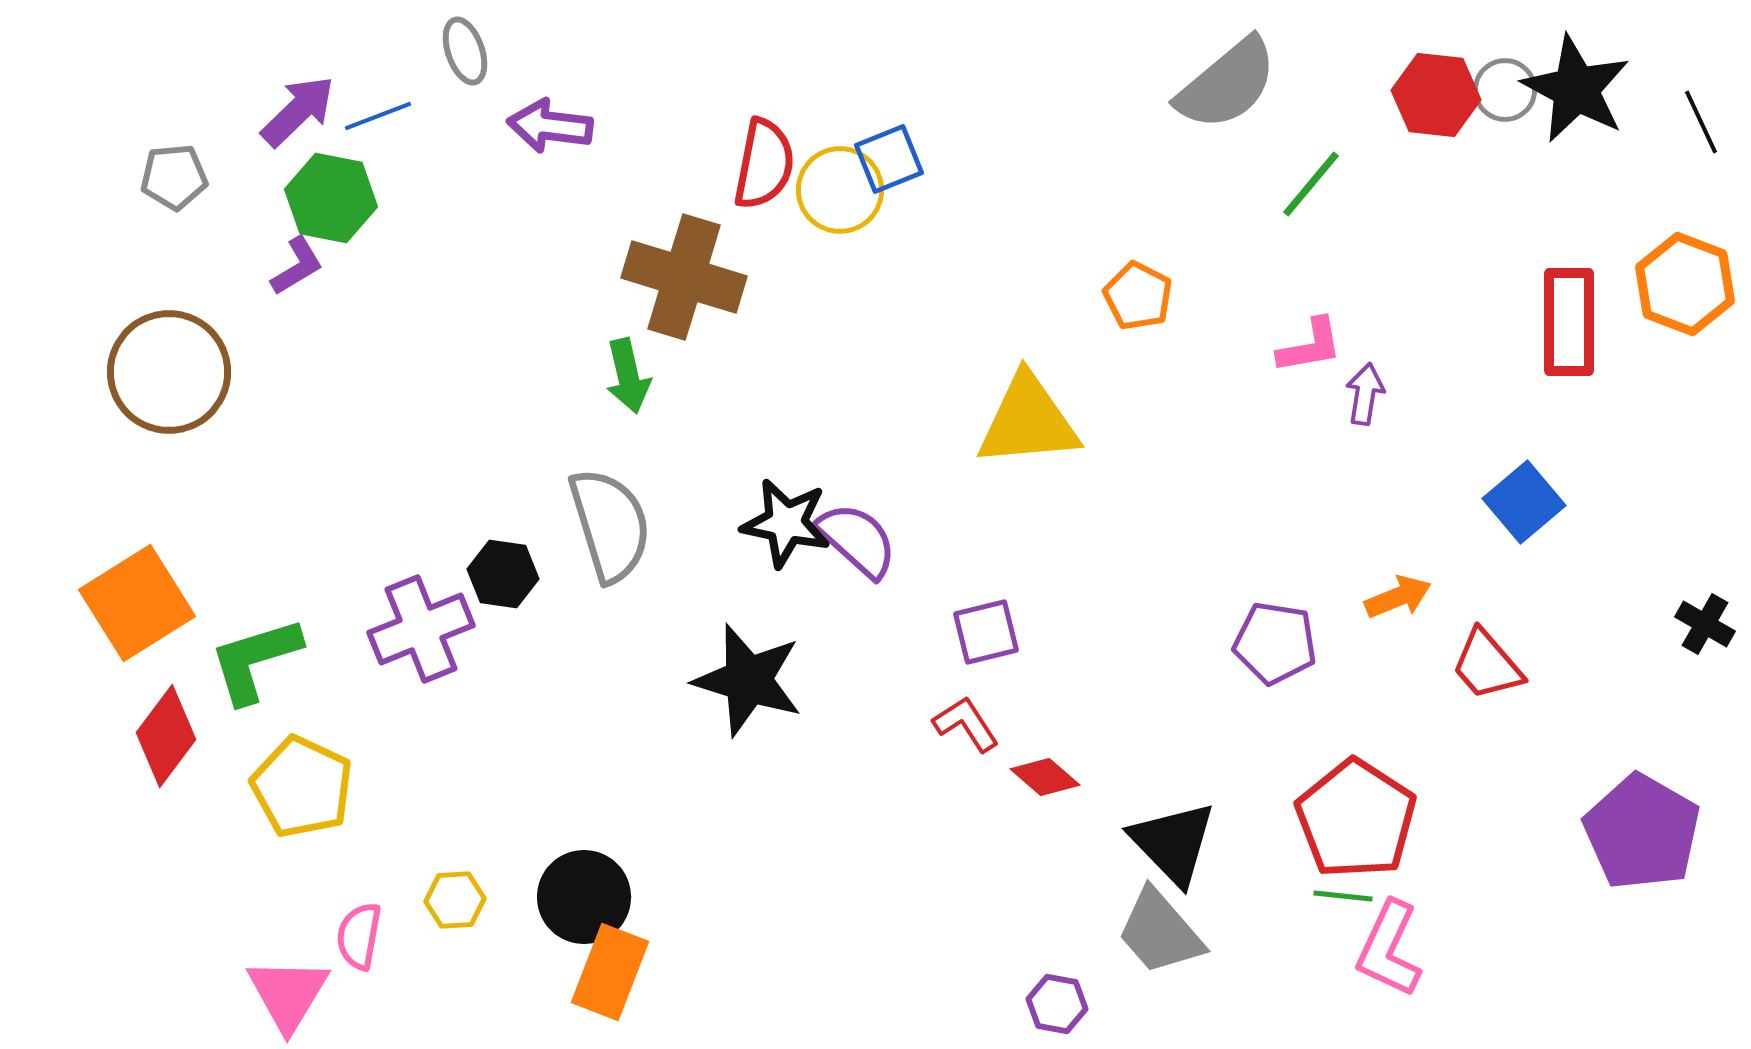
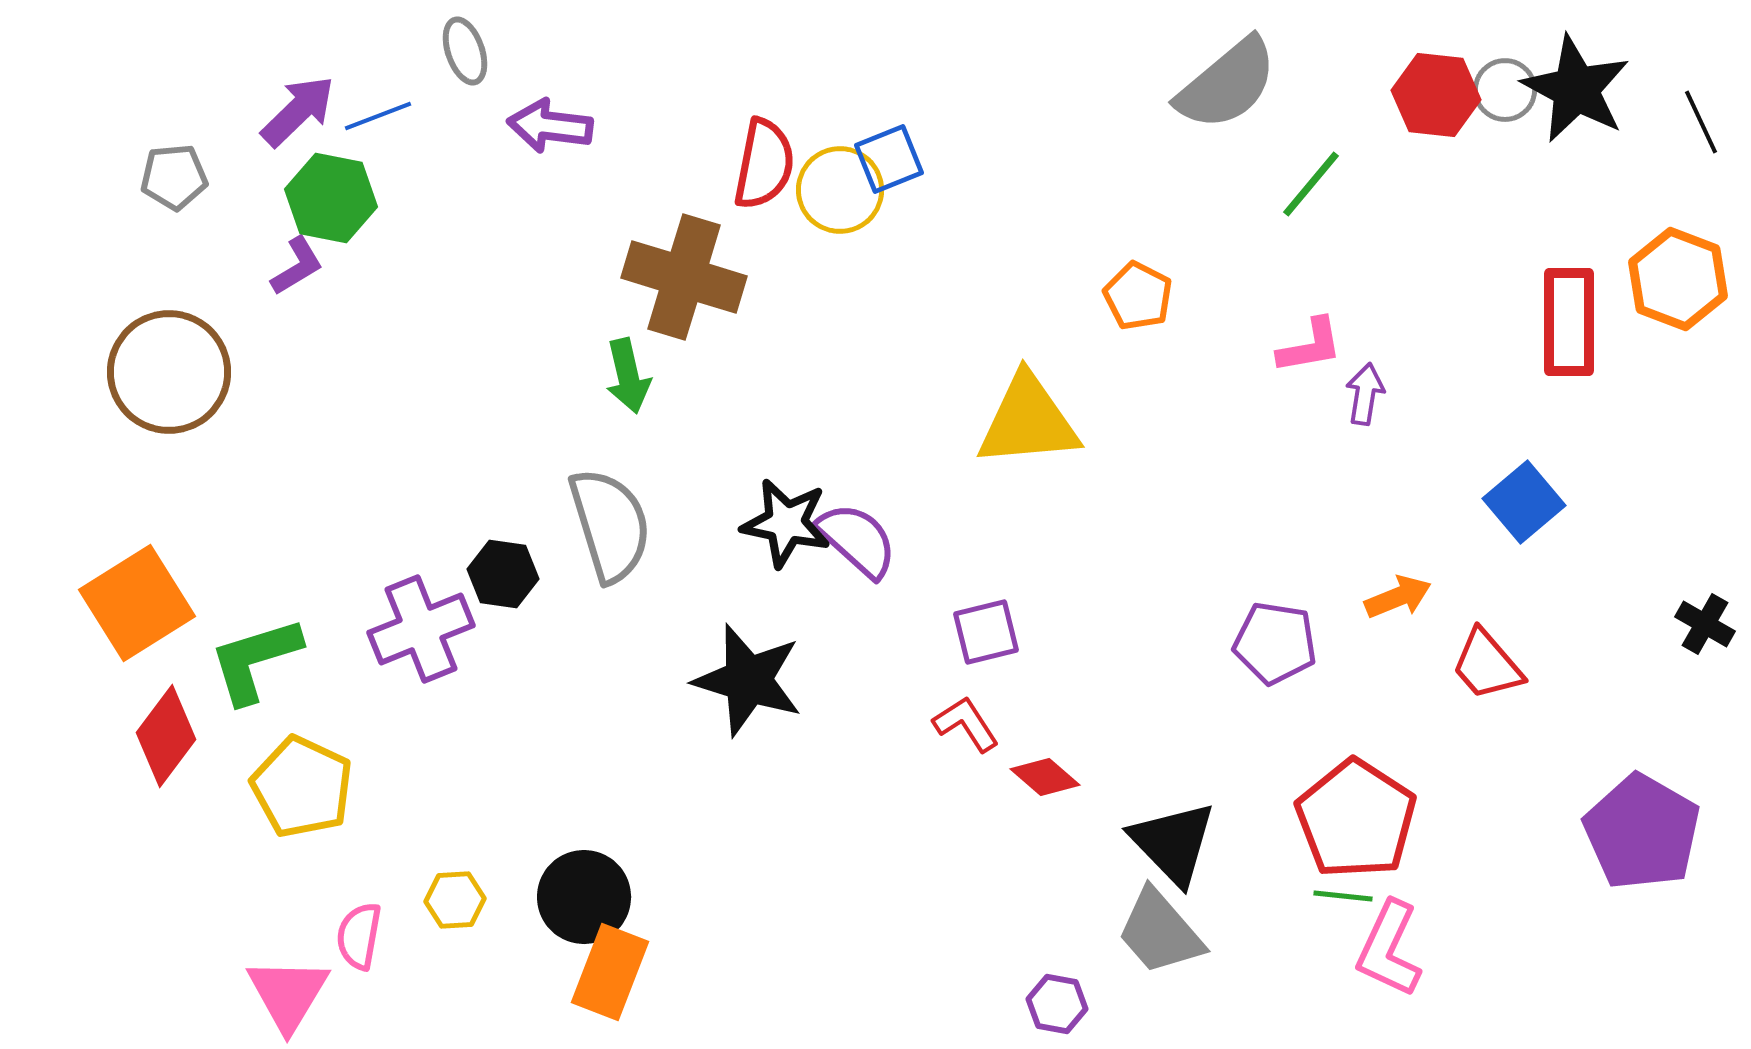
orange hexagon at (1685, 284): moved 7 px left, 5 px up
